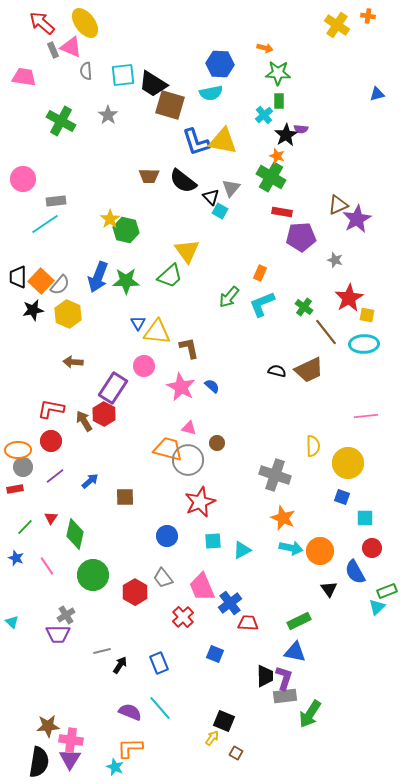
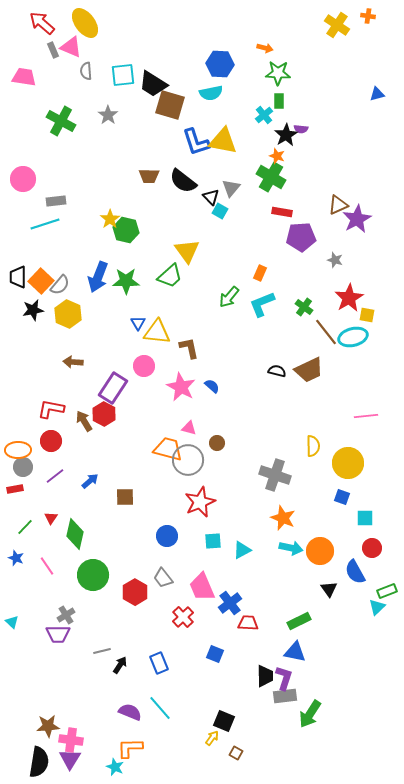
cyan line at (45, 224): rotated 16 degrees clockwise
cyan ellipse at (364, 344): moved 11 px left, 7 px up; rotated 12 degrees counterclockwise
